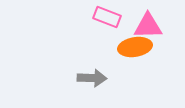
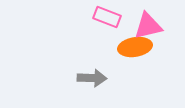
pink triangle: rotated 12 degrees counterclockwise
